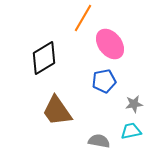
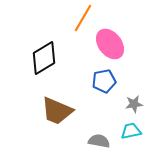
brown trapezoid: rotated 32 degrees counterclockwise
